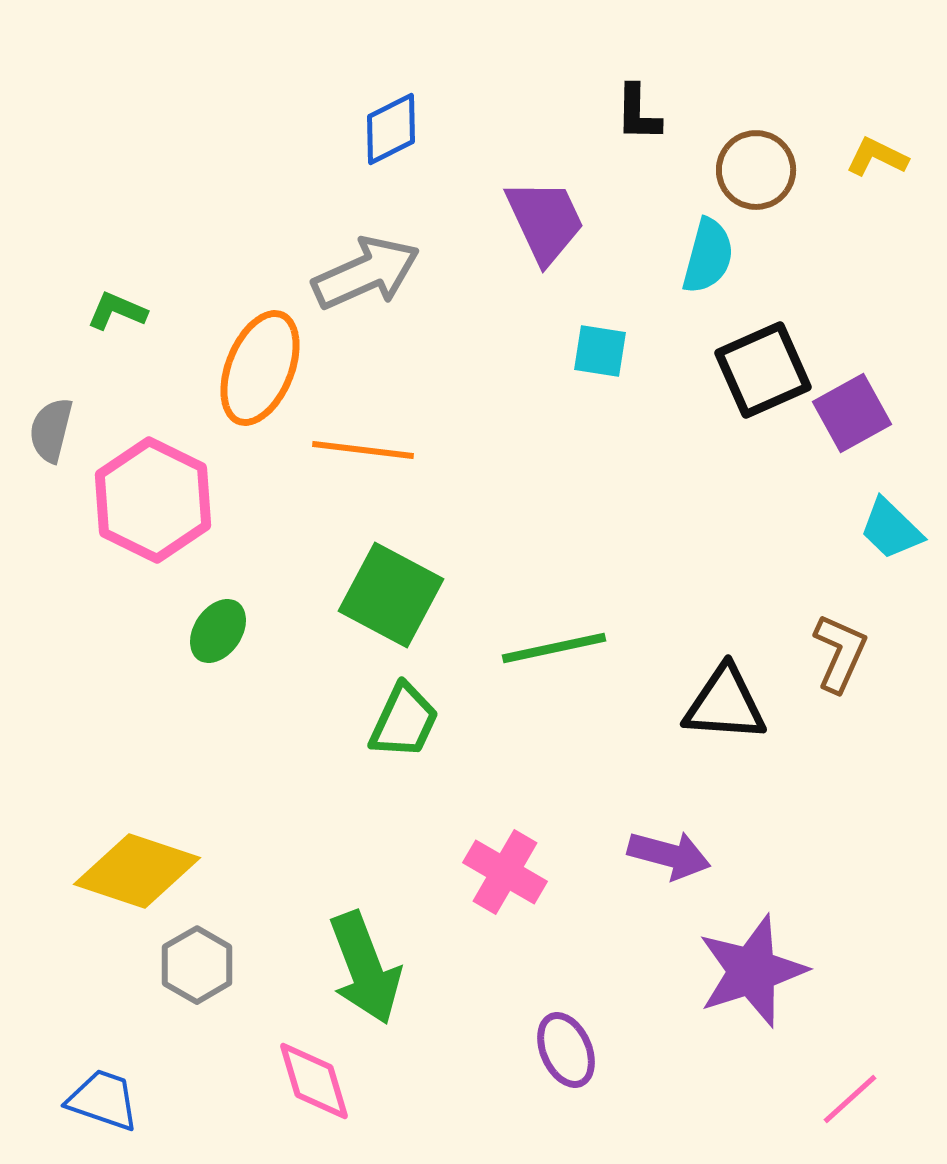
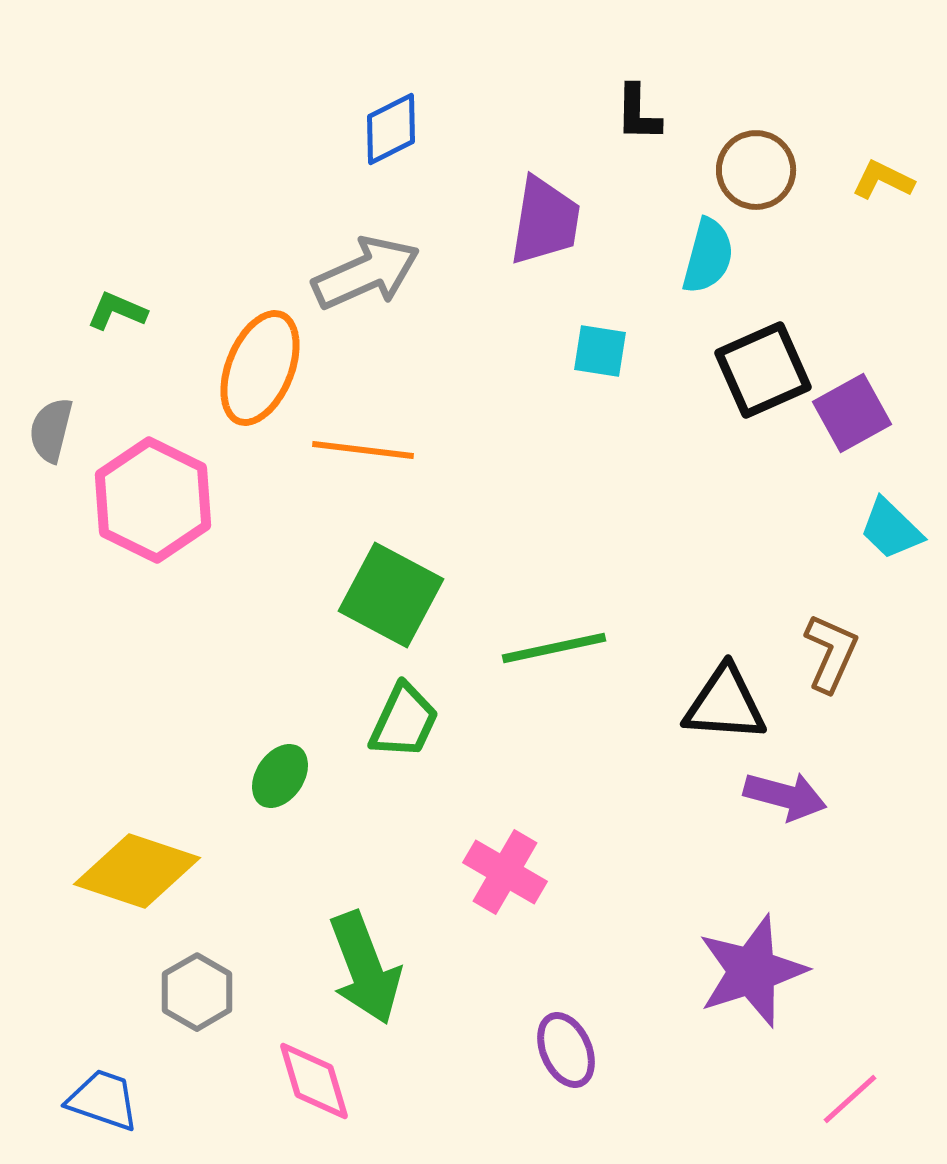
yellow L-shape: moved 6 px right, 23 px down
purple trapezoid: rotated 34 degrees clockwise
green ellipse: moved 62 px right, 145 px down
brown L-shape: moved 9 px left
purple arrow: moved 116 px right, 59 px up
gray hexagon: moved 27 px down
